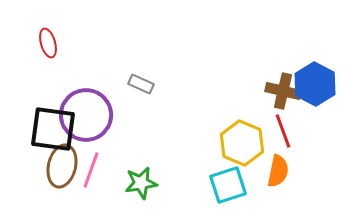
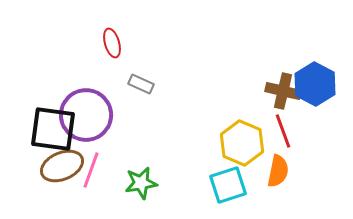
red ellipse: moved 64 px right
brown ellipse: rotated 54 degrees clockwise
